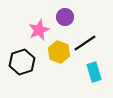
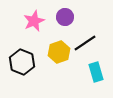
pink star: moved 5 px left, 9 px up
yellow hexagon: rotated 20 degrees clockwise
black hexagon: rotated 20 degrees counterclockwise
cyan rectangle: moved 2 px right
